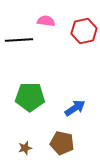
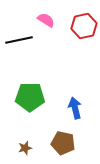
pink semicircle: moved 1 px up; rotated 24 degrees clockwise
red hexagon: moved 5 px up
black line: rotated 8 degrees counterclockwise
blue arrow: rotated 70 degrees counterclockwise
brown pentagon: moved 1 px right
